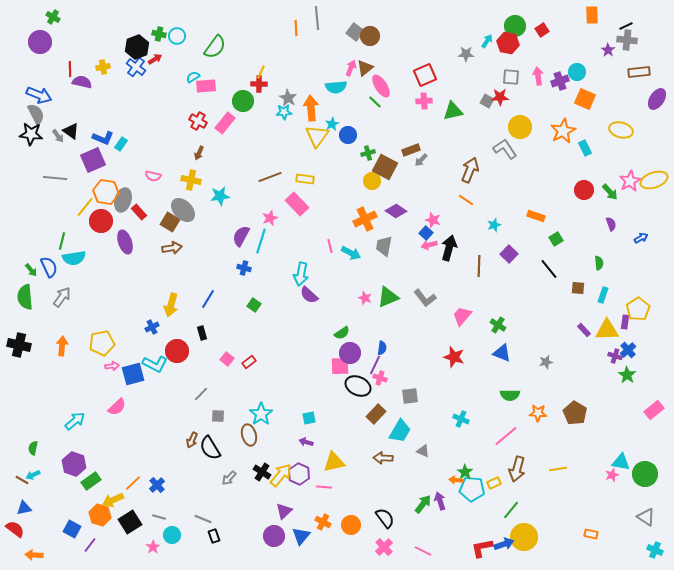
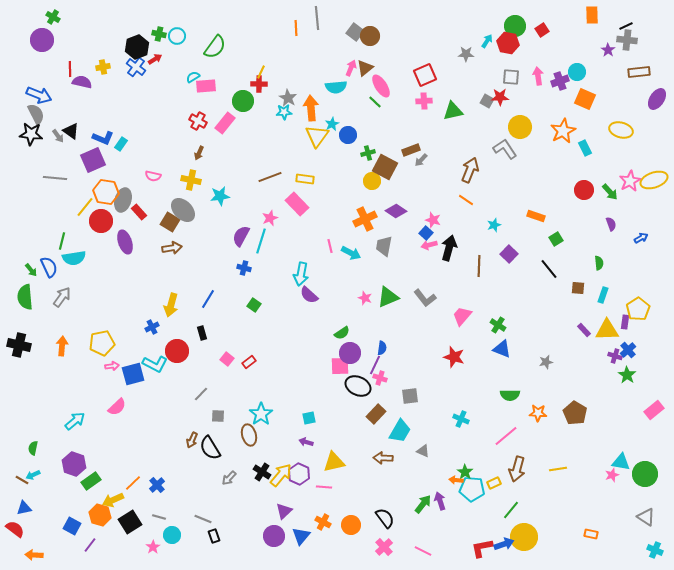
purple circle at (40, 42): moved 2 px right, 2 px up
blue triangle at (502, 353): moved 4 px up
blue square at (72, 529): moved 3 px up
